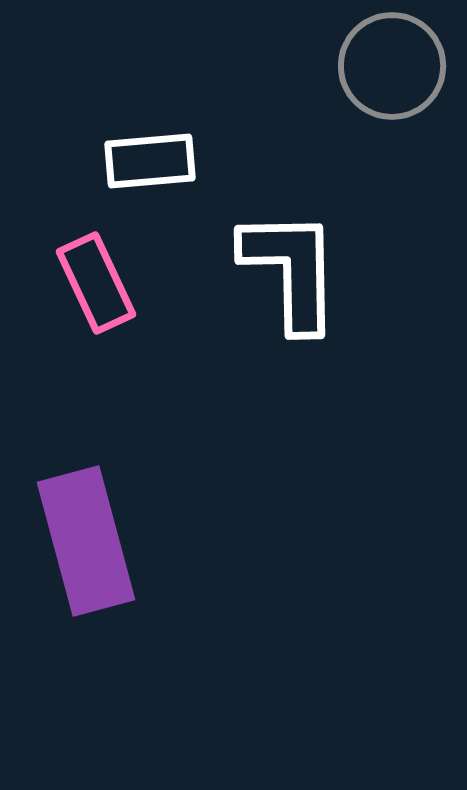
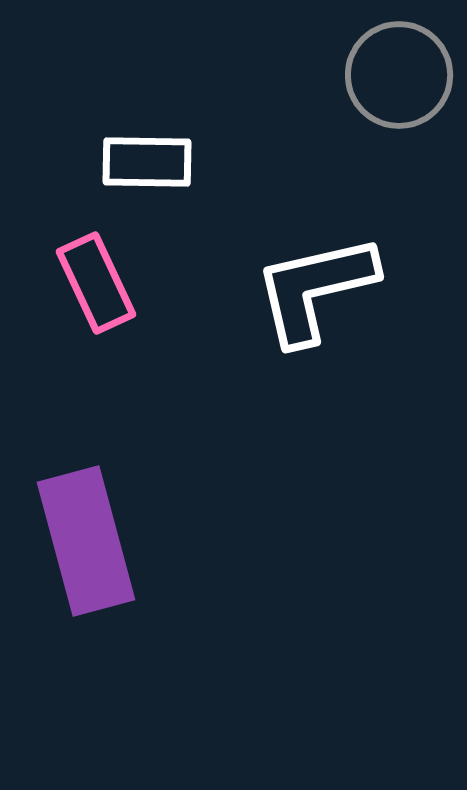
gray circle: moved 7 px right, 9 px down
white rectangle: moved 3 px left, 1 px down; rotated 6 degrees clockwise
white L-shape: moved 24 px right, 19 px down; rotated 102 degrees counterclockwise
